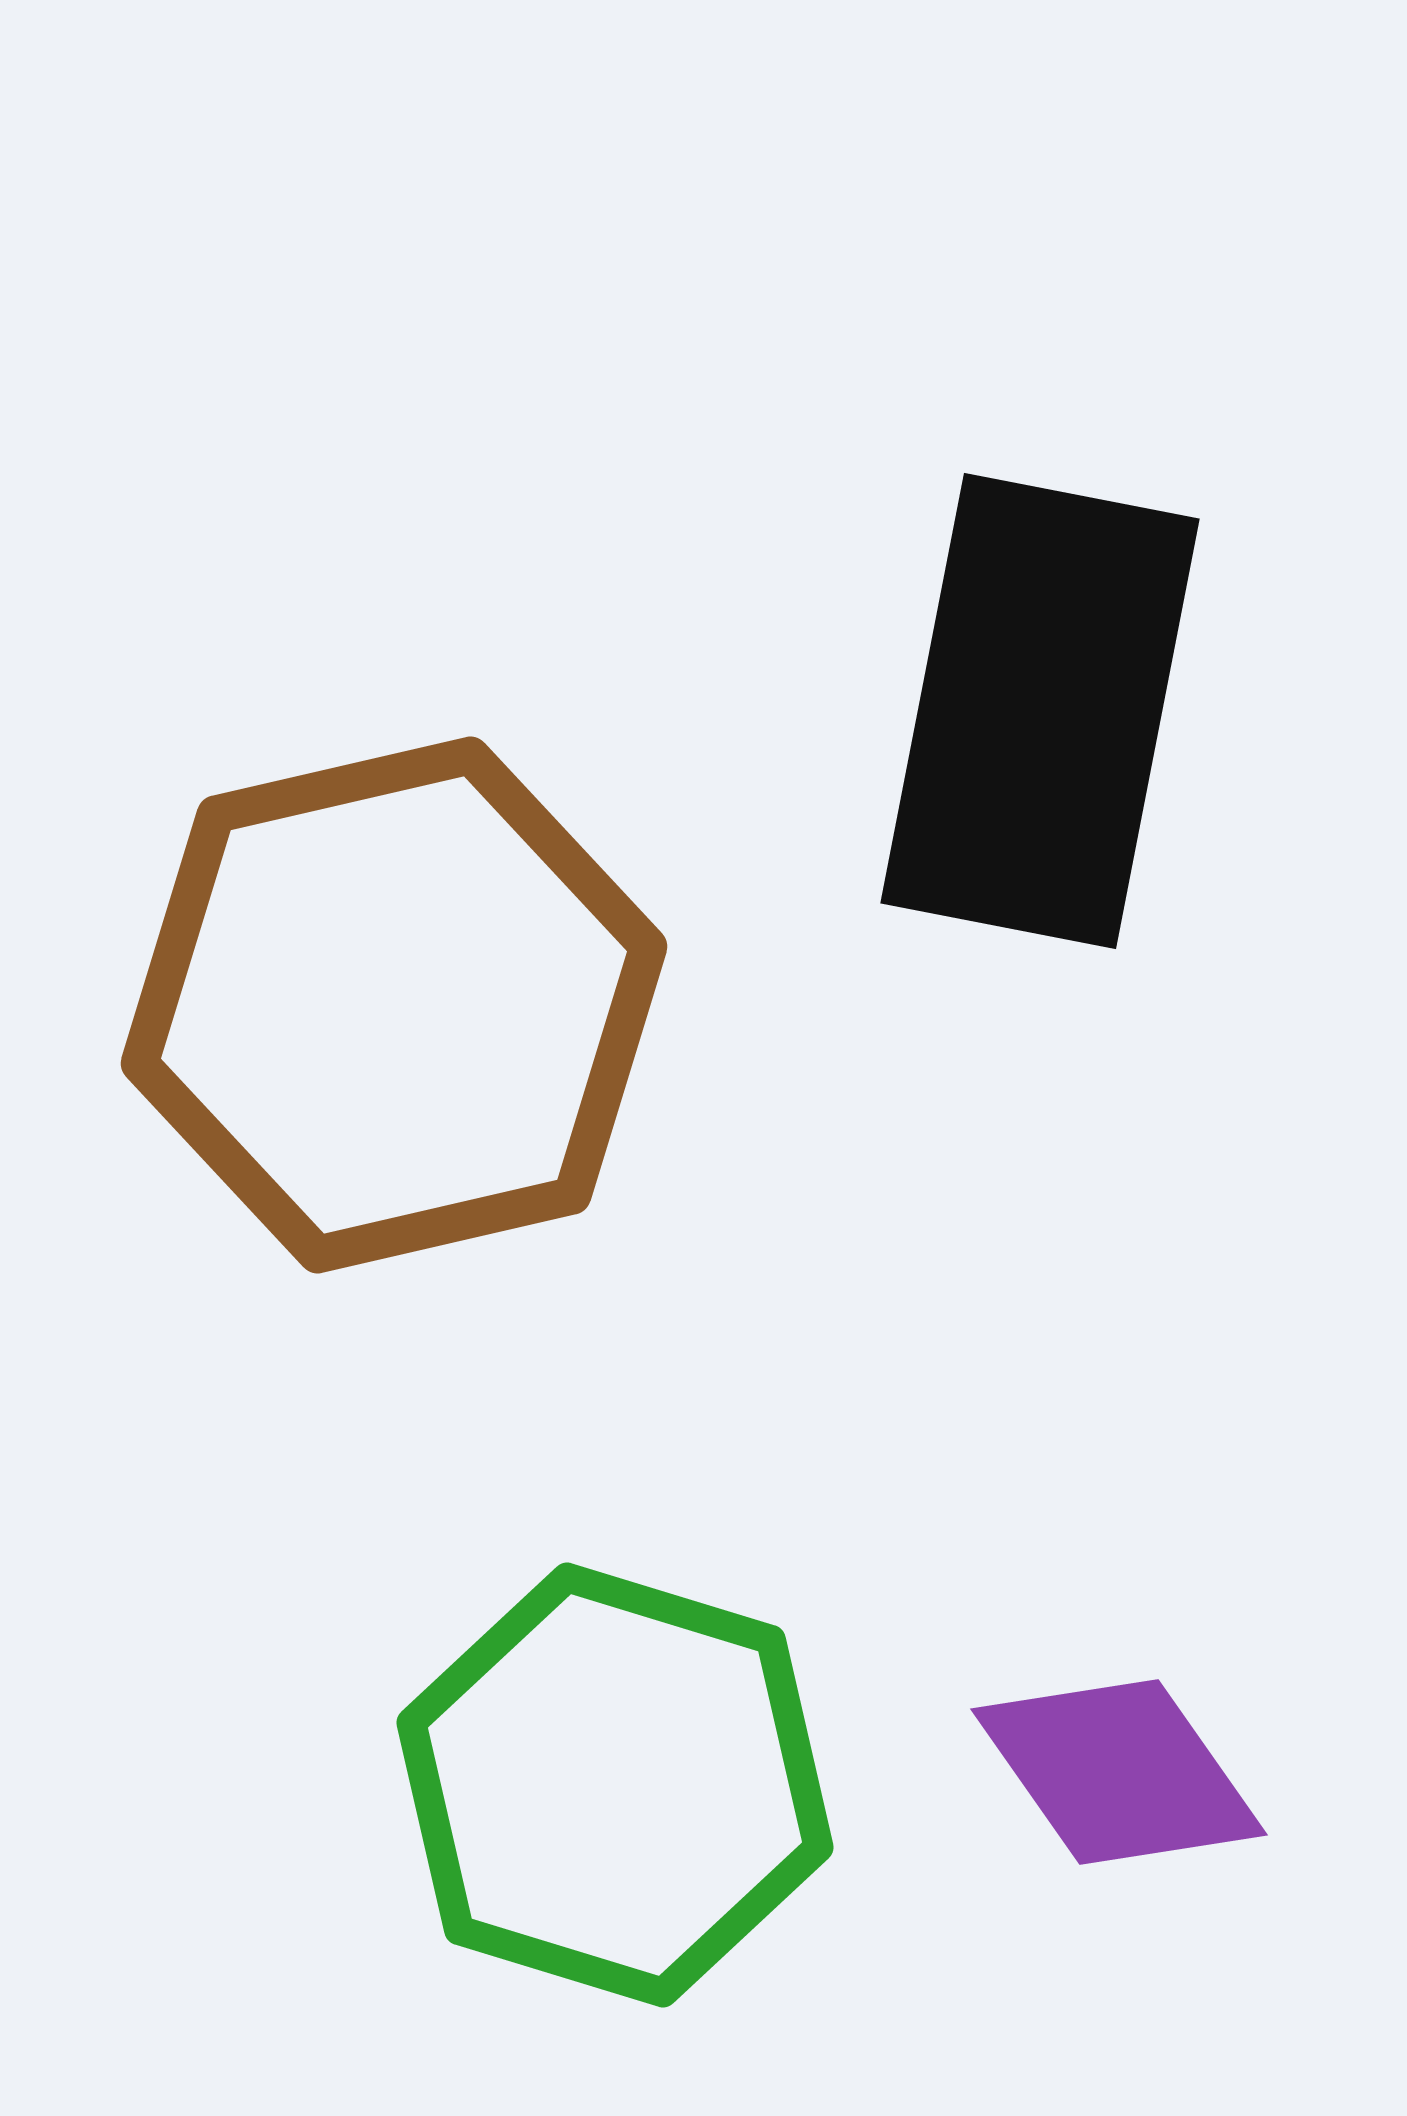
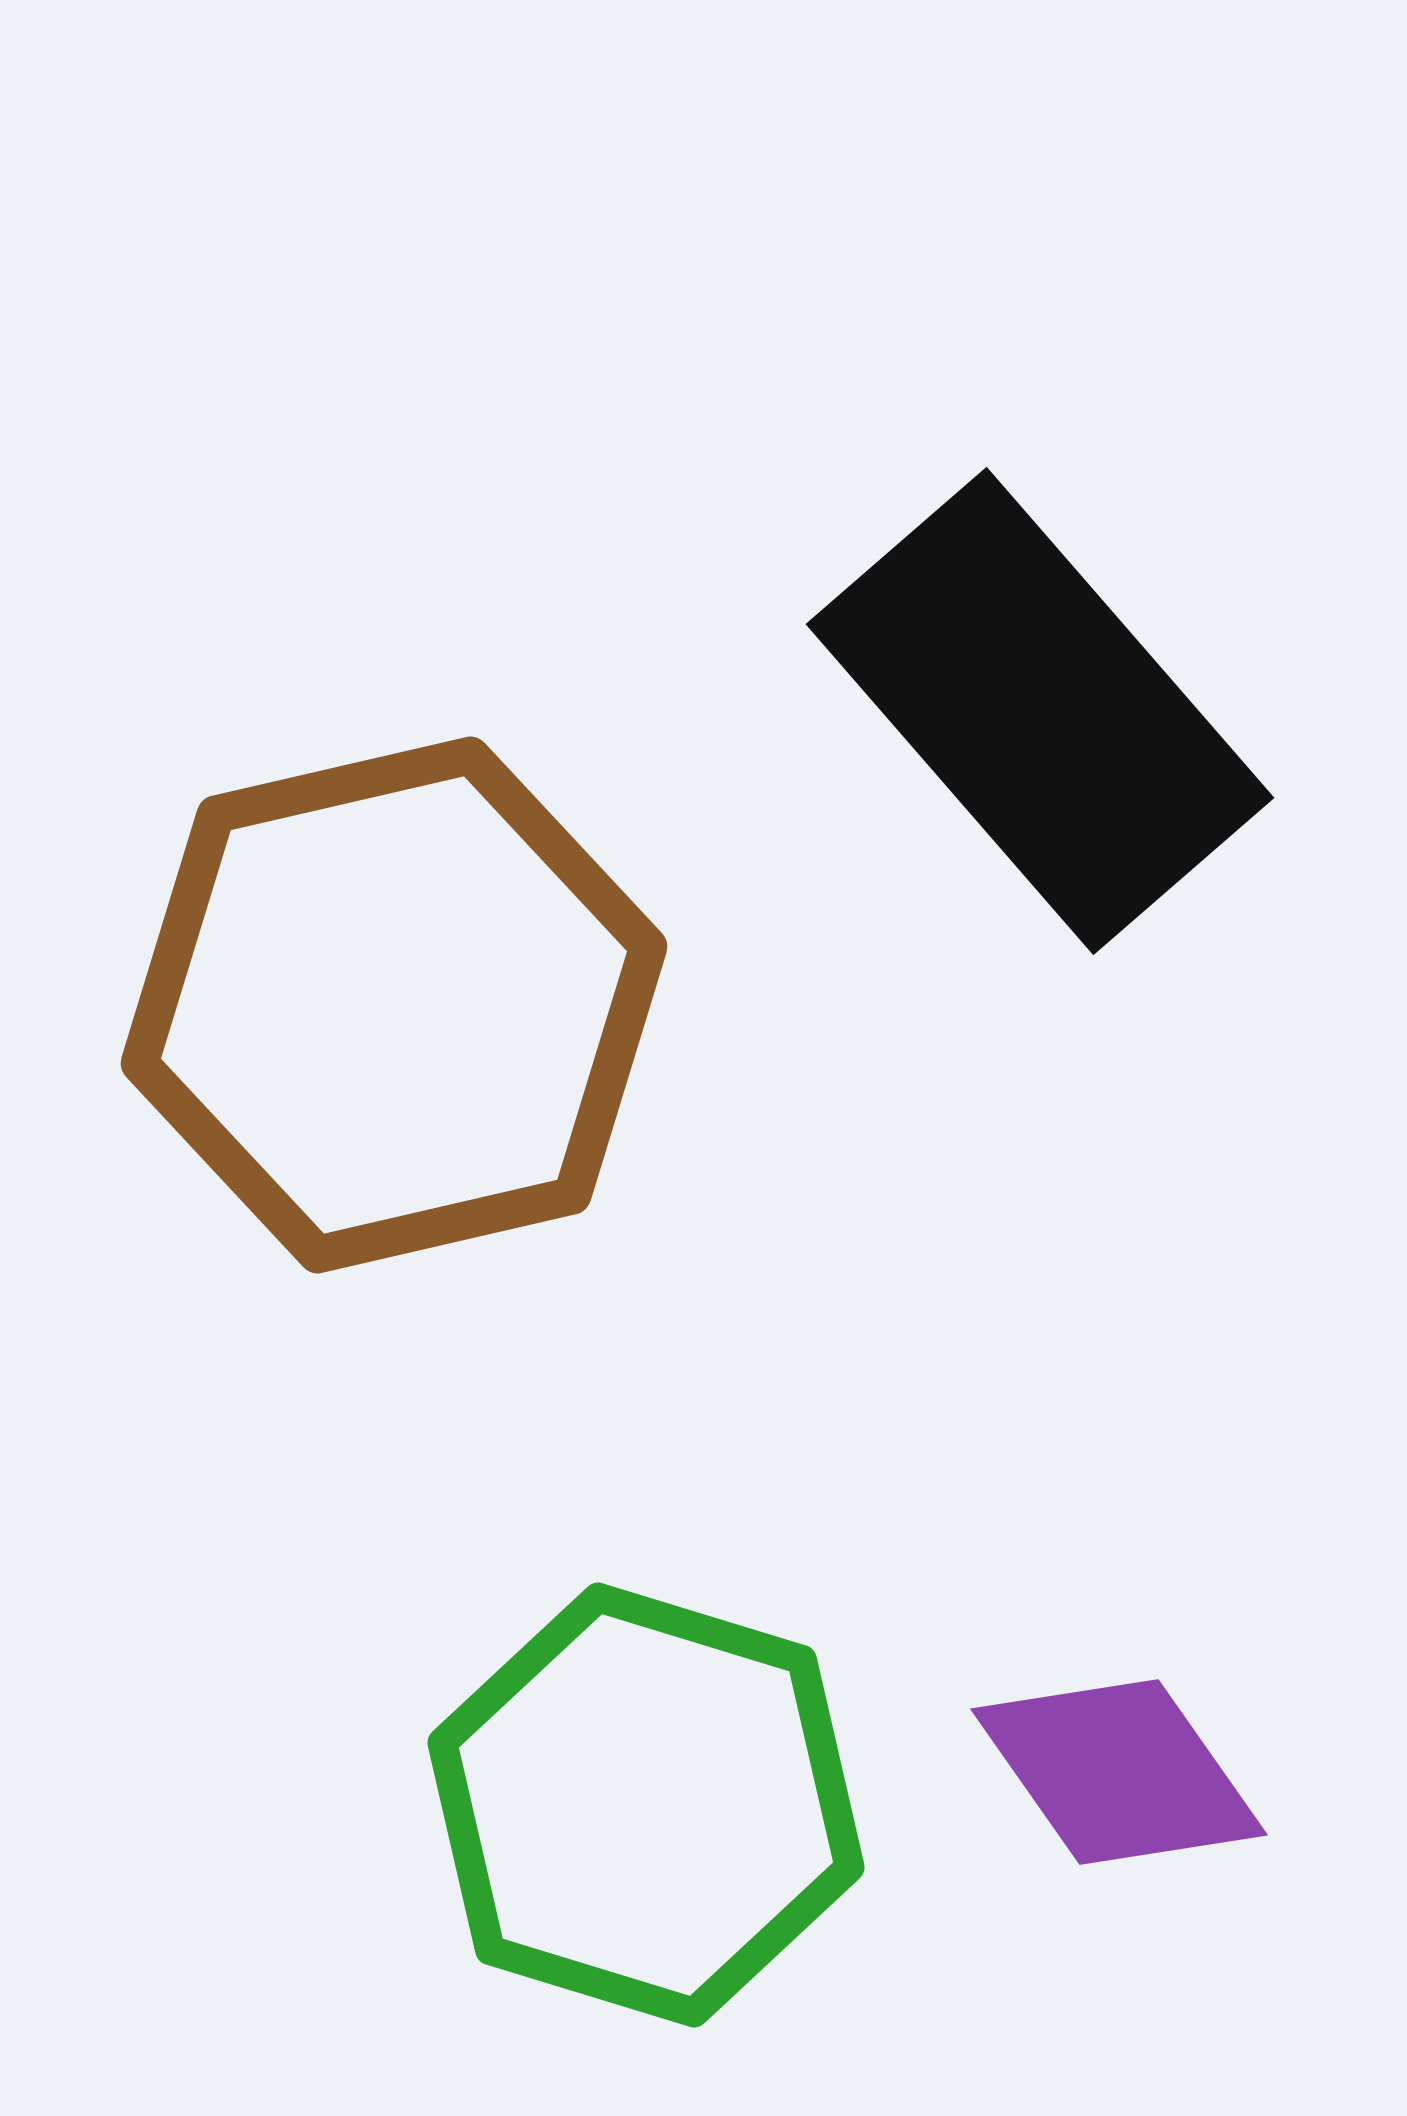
black rectangle: rotated 52 degrees counterclockwise
green hexagon: moved 31 px right, 20 px down
